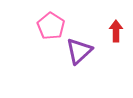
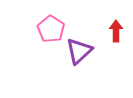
pink pentagon: moved 3 px down
